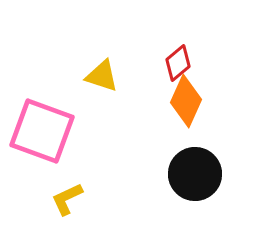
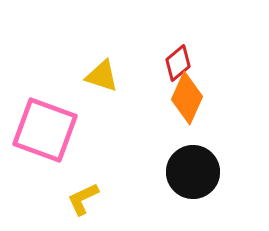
orange diamond: moved 1 px right, 3 px up
pink square: moved 3 px right, 1 px up
black circle: moved 2 px left, 2 px up
yellow L-shape: moved 16 px right
